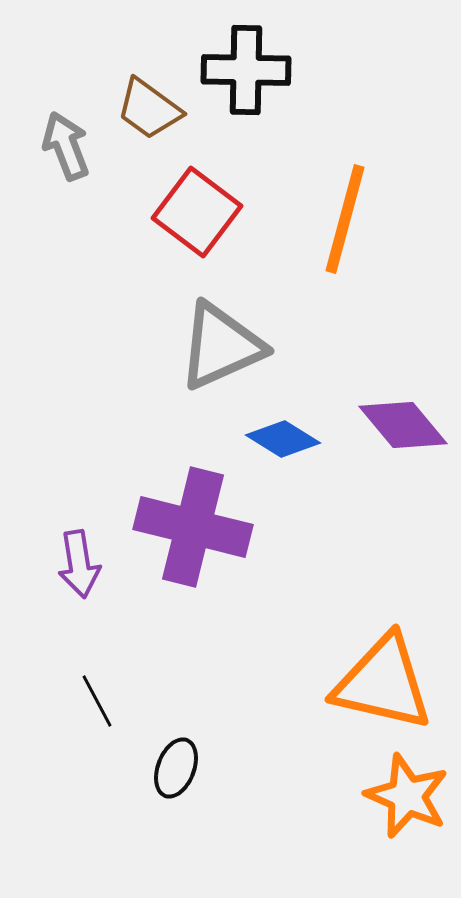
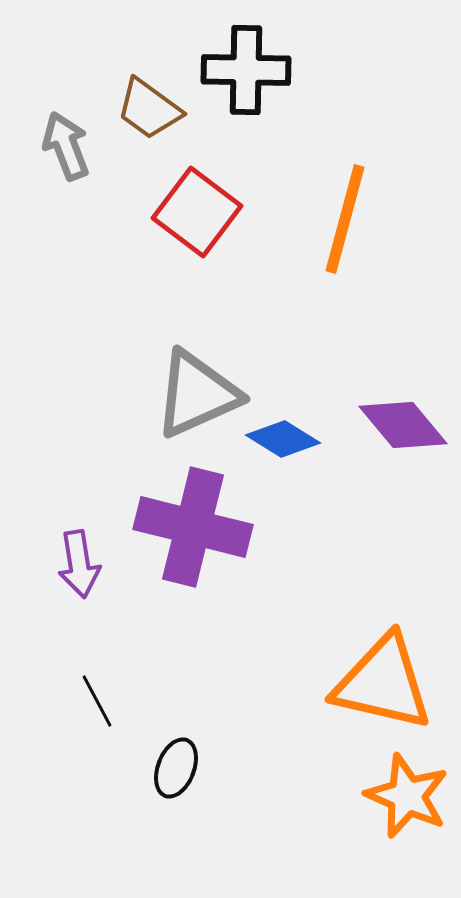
gray triangle: moved 24 px left, 48 px down
